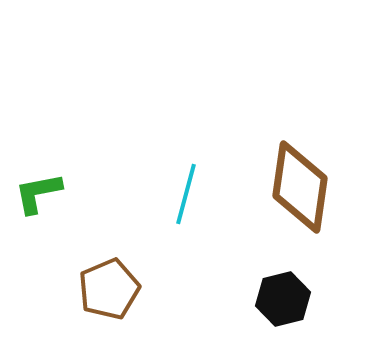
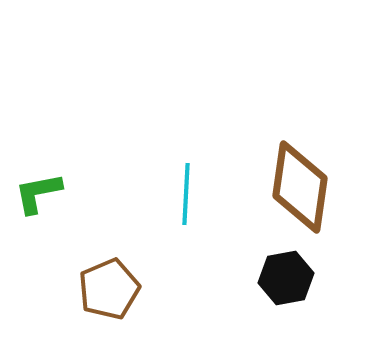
cyan line: rotated 12 degrees counterclockwise
black hexagon: moved 3 px right, 21 px up; rotated 4 degrees clockwise
